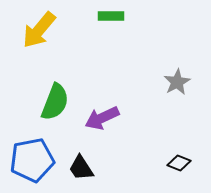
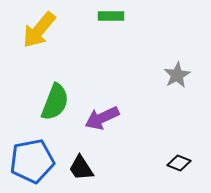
gray star: moved 7 px up
blue pentagon: moved 1 px down
